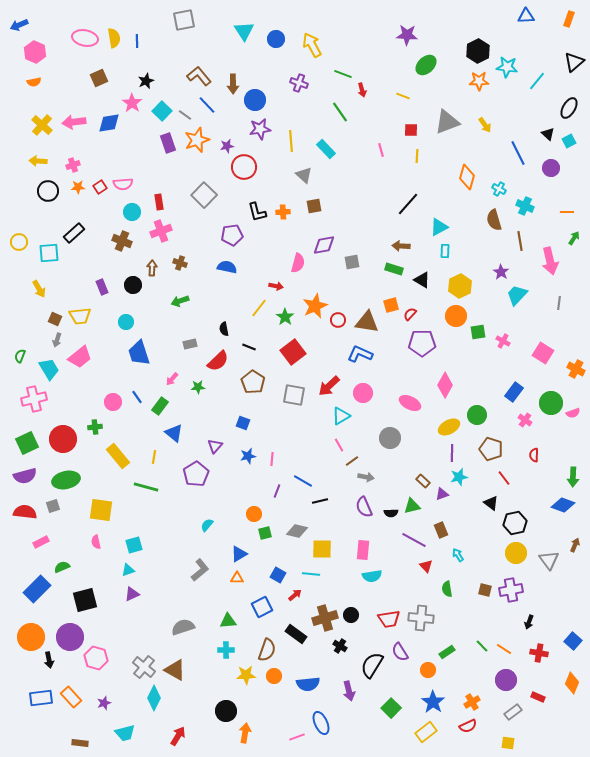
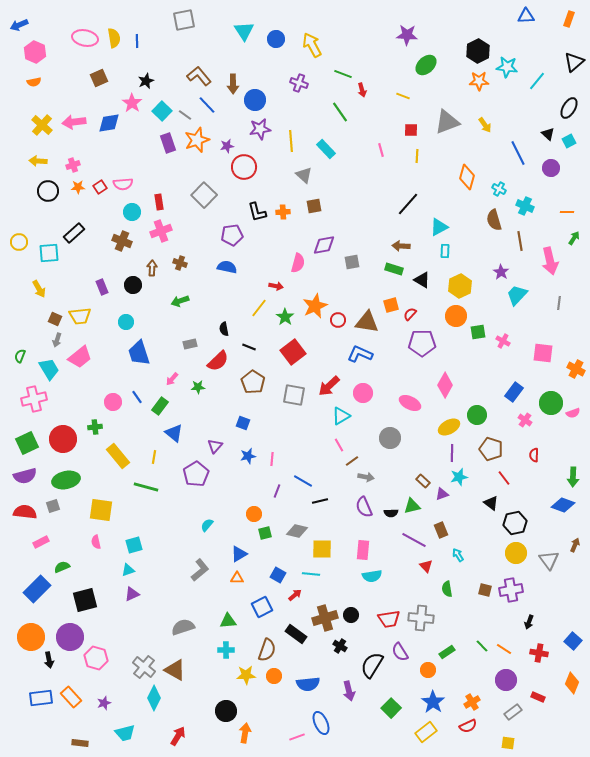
pink square at (543, 353): rotated 25 degrees counterclockwise
